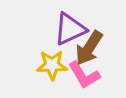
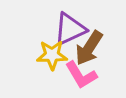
yellow star: moved 10 px up
pink L-shape: moved 3 px left
